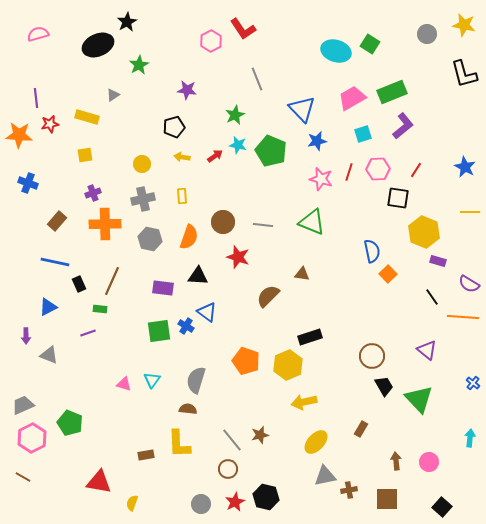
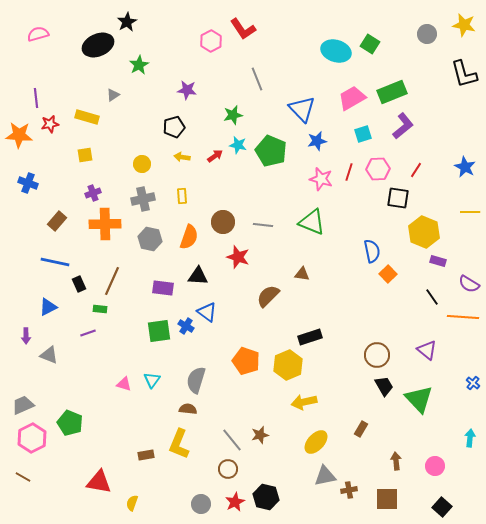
green star at (235, 115): moved 2 px left; rotated 12 degrees clockwise
brown circle at (372, 356): moved 5 px right, 1 px up
yellow L-shape at (179, 444): rotated 24 degrees clockwise
pink circle at (429, 462): moved 6 px right, 4 px down
